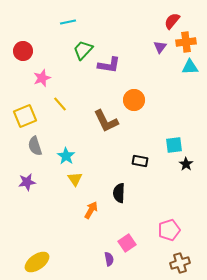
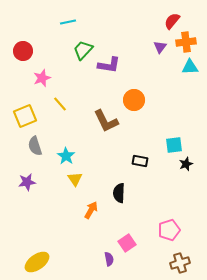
black star: rotated 16 degrees clockwise
